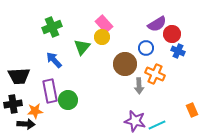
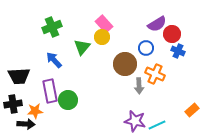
orange rectangle: rotated 72 degrees clockwise
